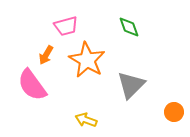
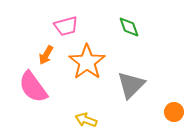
orange star: moved 2 px down; rotated 6 degrees clockwise
pink semicircle: moved 1 px right, 2 px down
